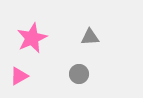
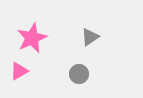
gray triangle: rotated 30 degrees counterclockwise
pink triangle: moved 5 px up
